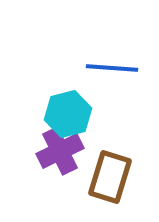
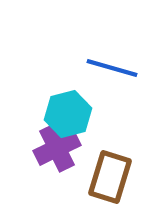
blue line: rotated 12 degrees clockwise
purple cross: moved 3 px left, 3 px up
